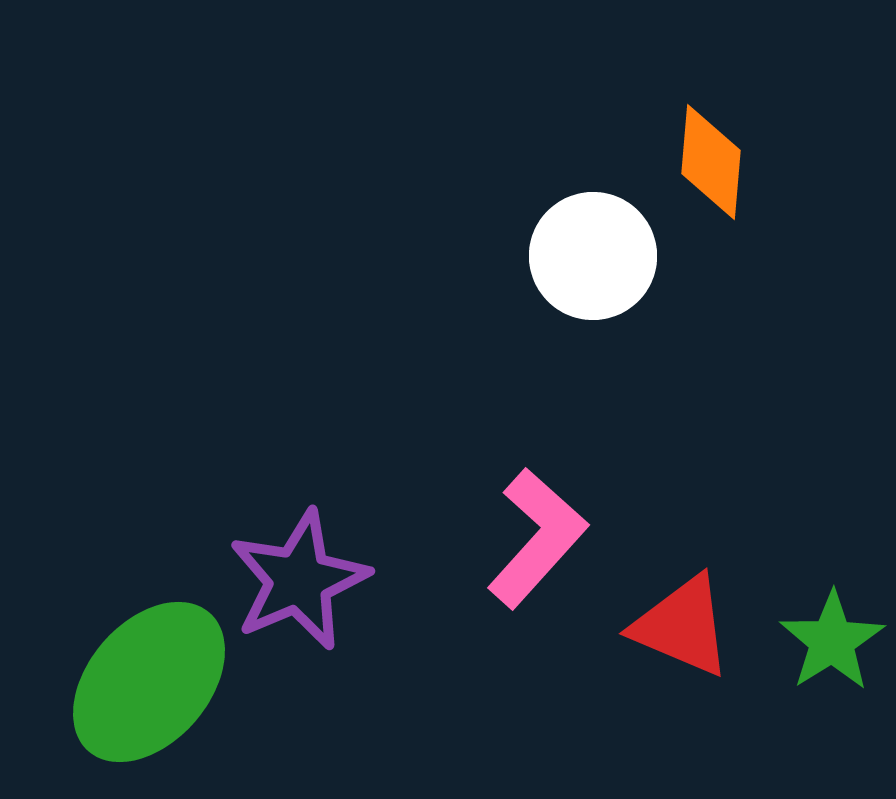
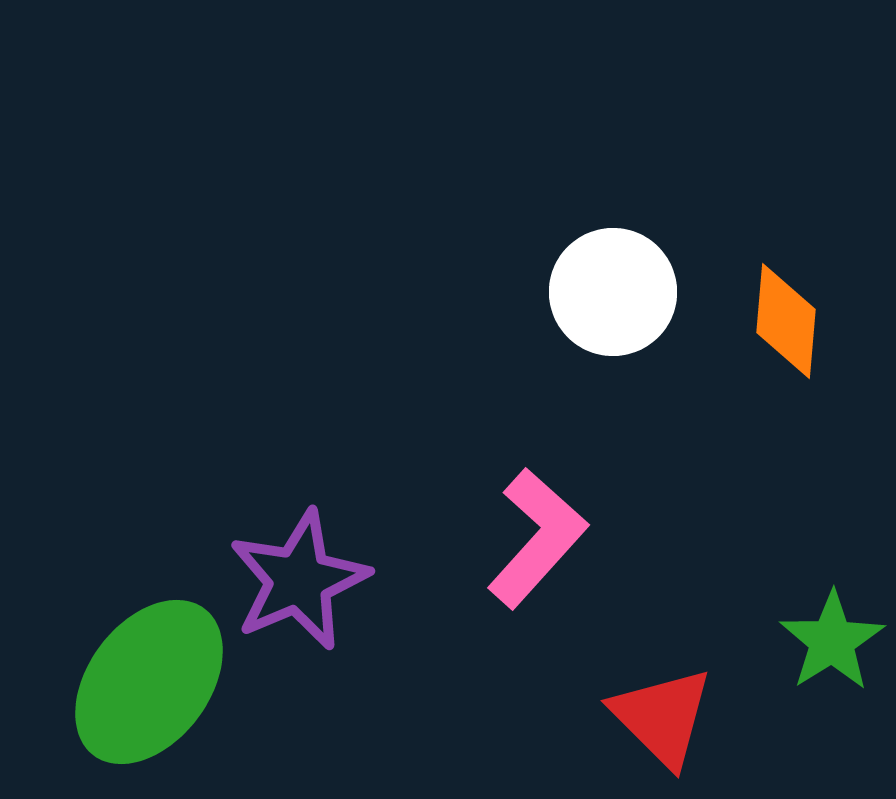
orange diamond: moved 75 px right, 159 px down
white circle: moved 20 px right, 36 px down
red triangle: moved 20 px left, 91 px down; rotated 22 degrees clockwise
green ellipse: rotated 4 degrees counterclockwise
